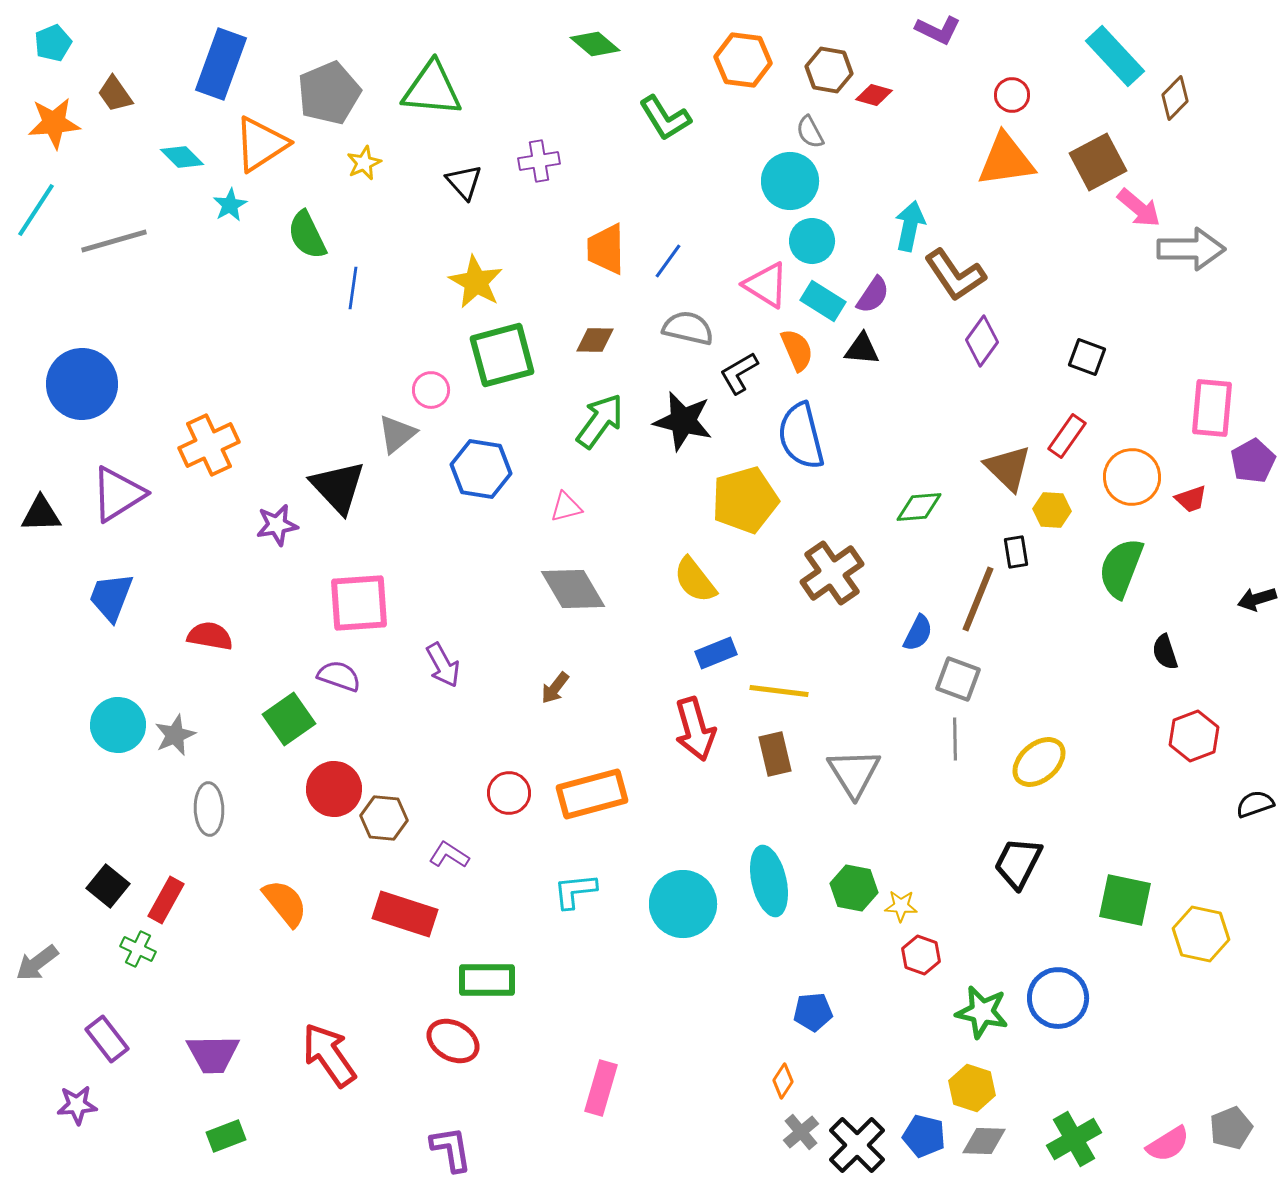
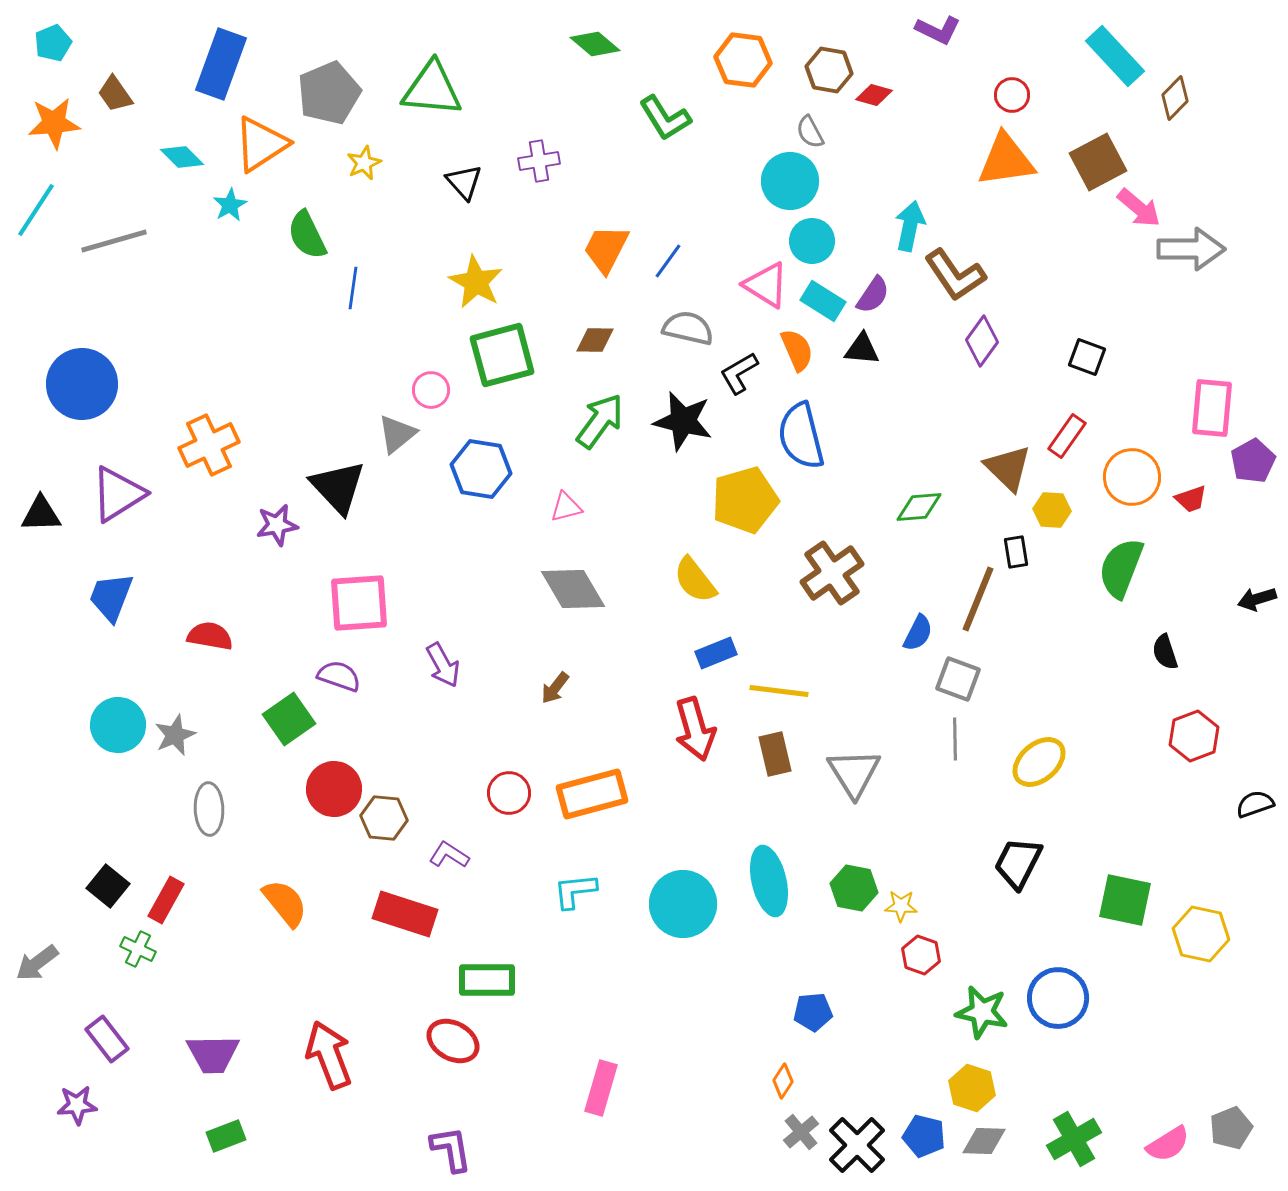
orange trapezoid at (606, 249): rotated 28 degrees clockwise
red arrow at (329, 1055): rotated 14 degrees clockwise
